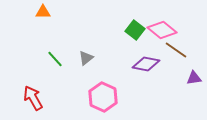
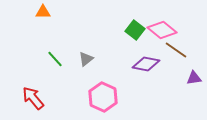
gray triangle: moved 1 px down
red arrow: rotated 10 degrees counterclockwise
